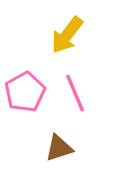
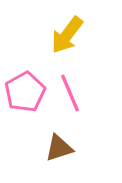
pink line: moved 5 px left
